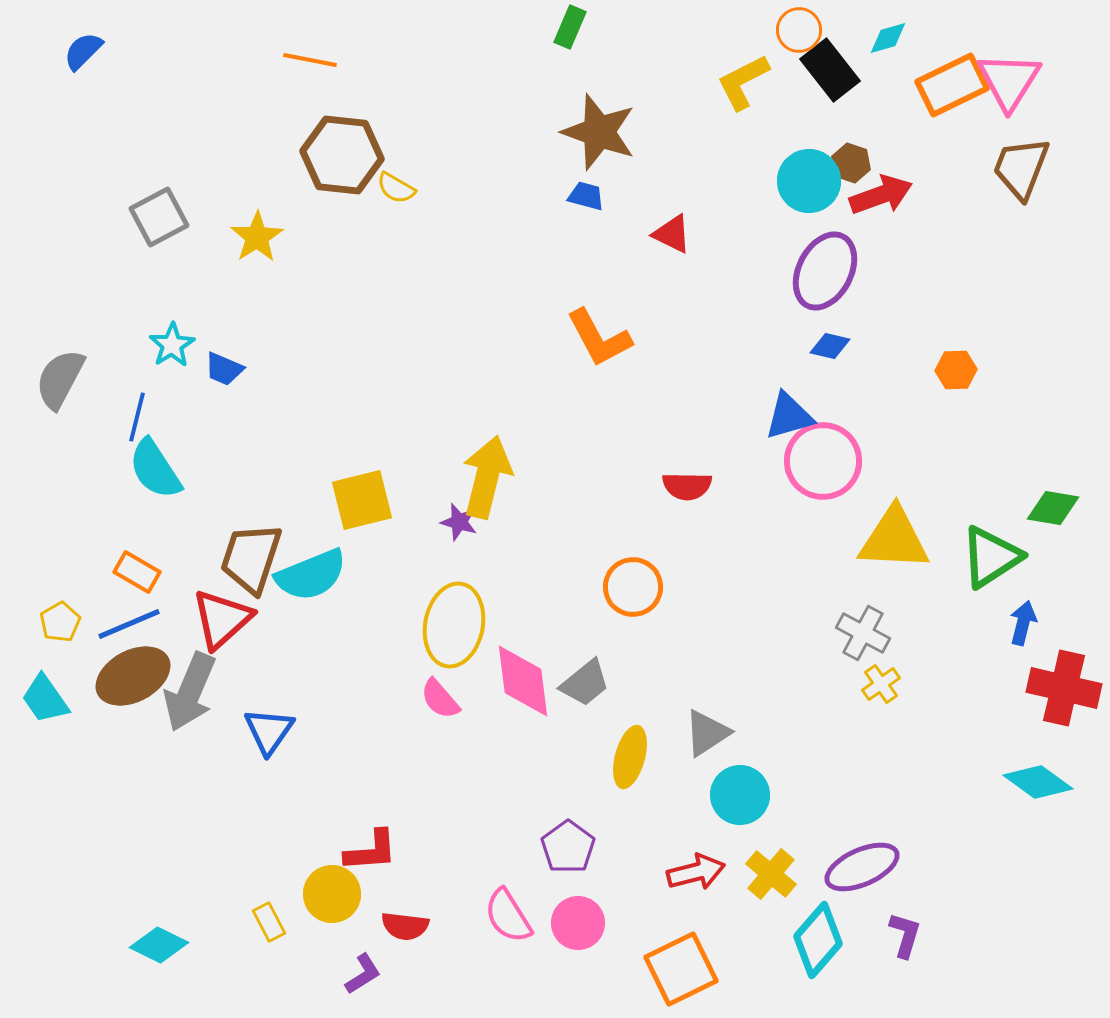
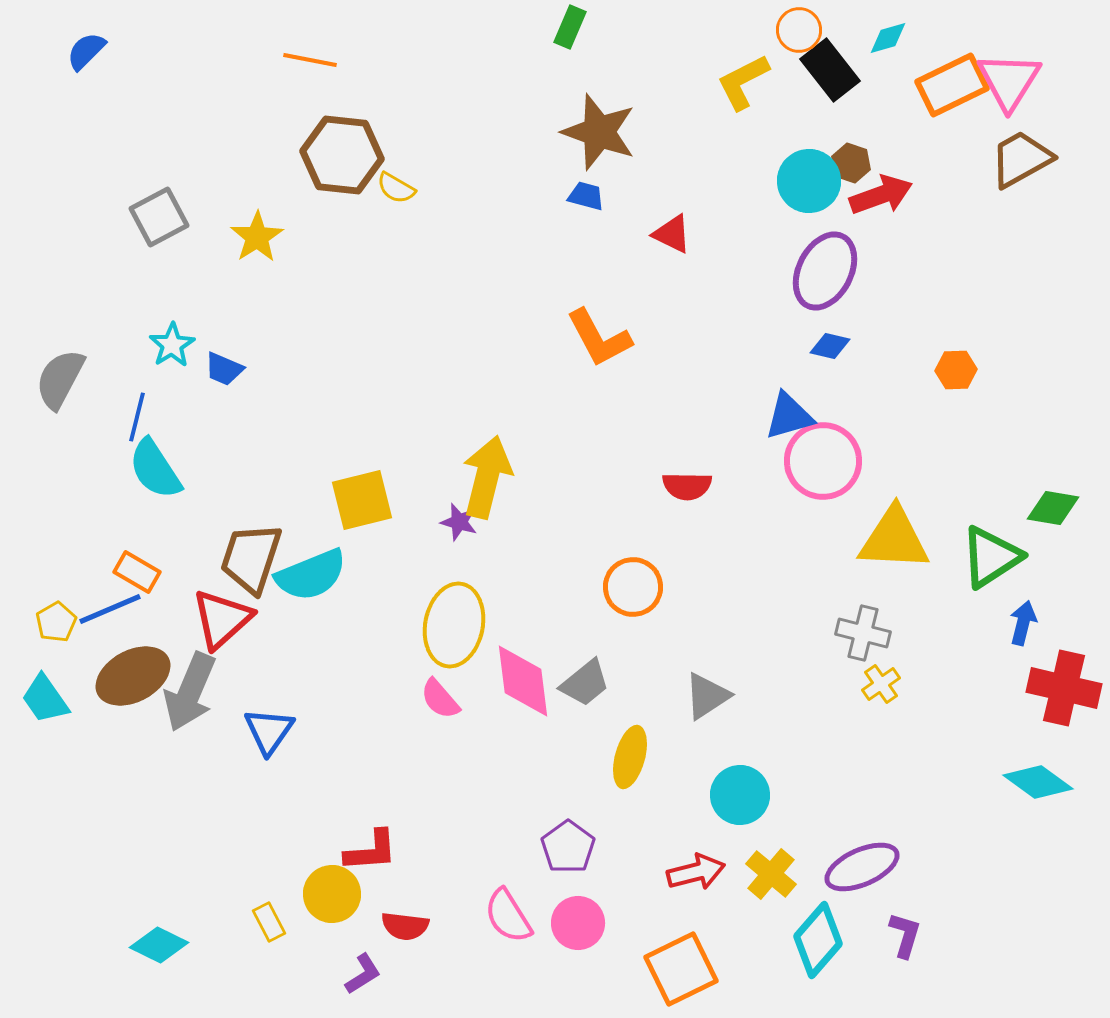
blue semicircle at (83, 51): moved 3 px right
brown trapezoid at (1021, 168): moved 9 px up; rotated 40 degrees clockwise
yellow pentagon at (60, 622): moved 4 px left
blue line at (129, 624): moved 19 px left, 15 px up
gray cross at (863, 633): rotated 14 degrees counterclockwise
gray triangle at (707, 733): moved 37 px up
